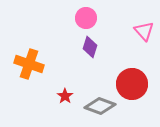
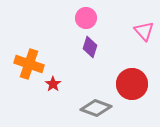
red star: moved 12 px left, 12 px up
gray diamond: moved 4 px left, 2 px down
